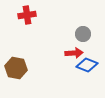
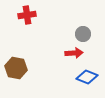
blue diamond: moved 12 px down
